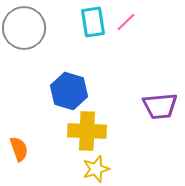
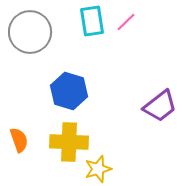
cyan rectangle: moved 1 px left, 1 px up
gray circle: moved 6 px right, 4 px down
purple trapezoid: rotated 33 degrees counterclockwise
yellow cross: moved 18 px left, 11 px down
orange semicircle: moved 9 px up
yellow star: moved 2 px right
